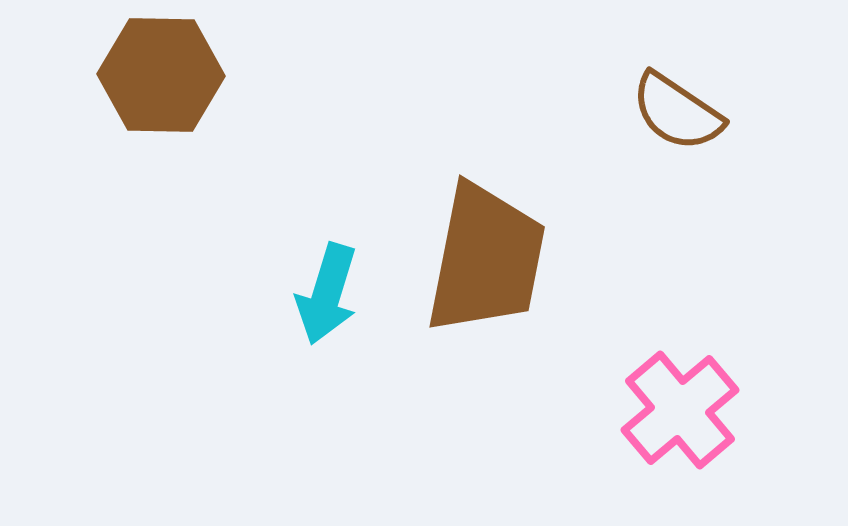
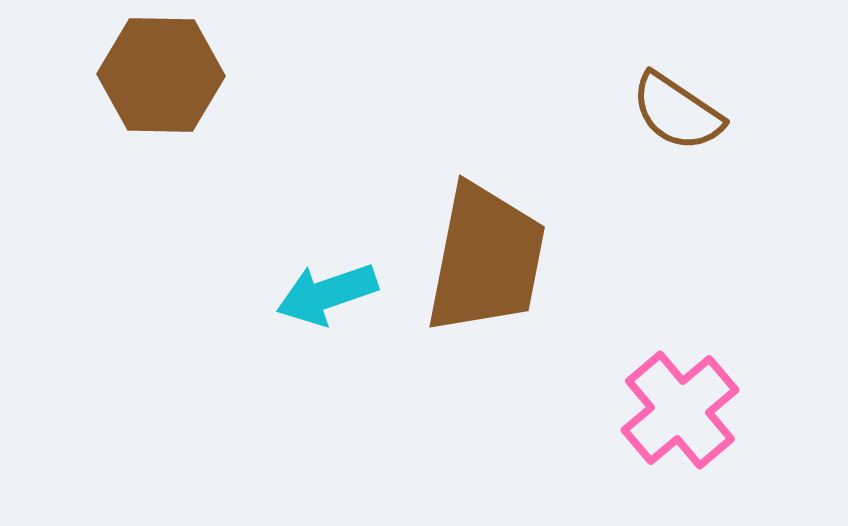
cyan arrow: rotated 54 degrees clockwise
